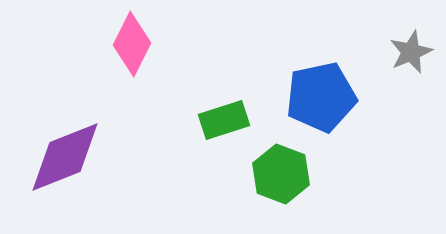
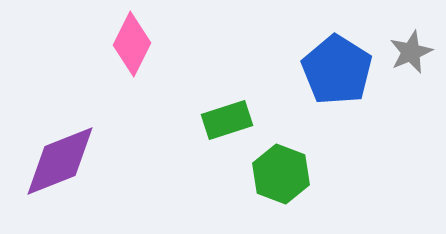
blue pentagon: moved 16 px right, 27 px up; rotated 28 degrees counterclockwise
green rectangle: moved 3 px right
purple diamond: moved 5 px left, 4 px down
